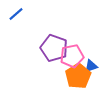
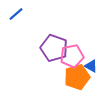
blue triangle: rotated 48 degrees clockwise
orange pentagon: moved 1 px left, 1 px down; rotated 15 degrees clockwise
